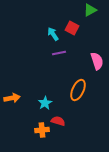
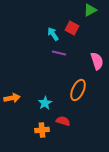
purple line: rotated 24 degrees clockwise
red semicircle: moved 5 px right
